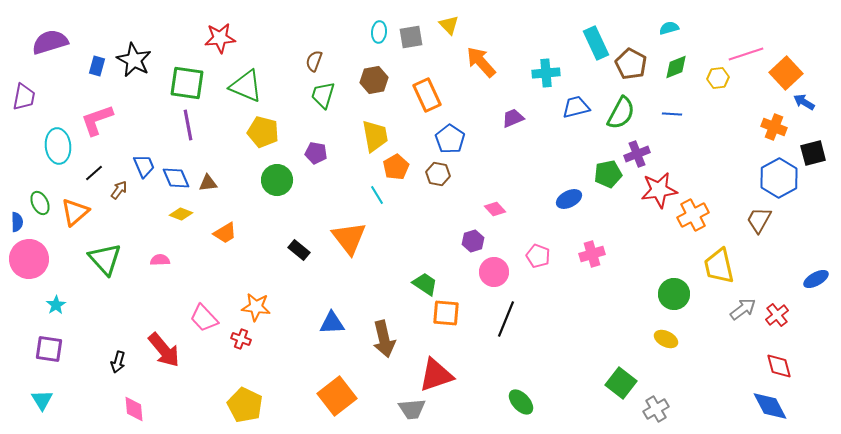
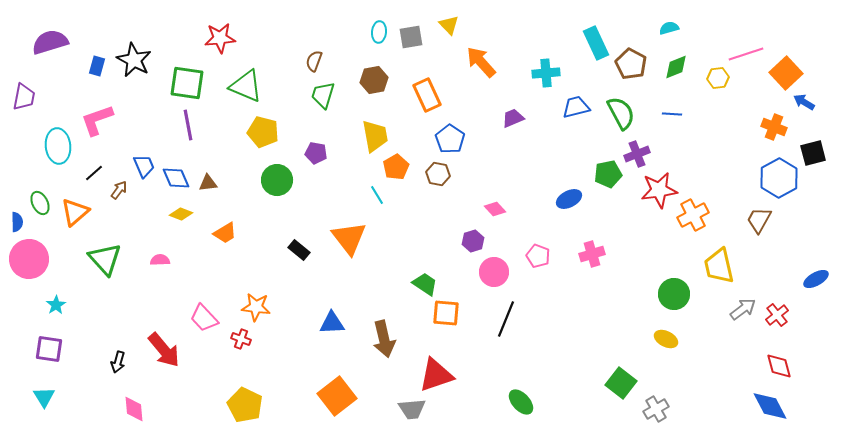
green semicircle at (621, 113): rotated 56 degrees counterclockwise
cyan triangle at (42, 400): moved 2 px right, 3 px up
